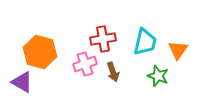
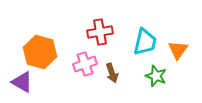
red cross: moved 3 px left, 7 px up
brown arrow: moved 1 px left, 1 px down
green star: moved 2 px left
